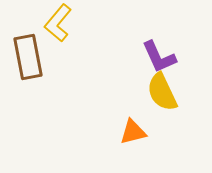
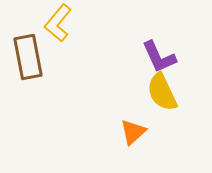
orange triangle: rotated 28 degrees counterclockwise
